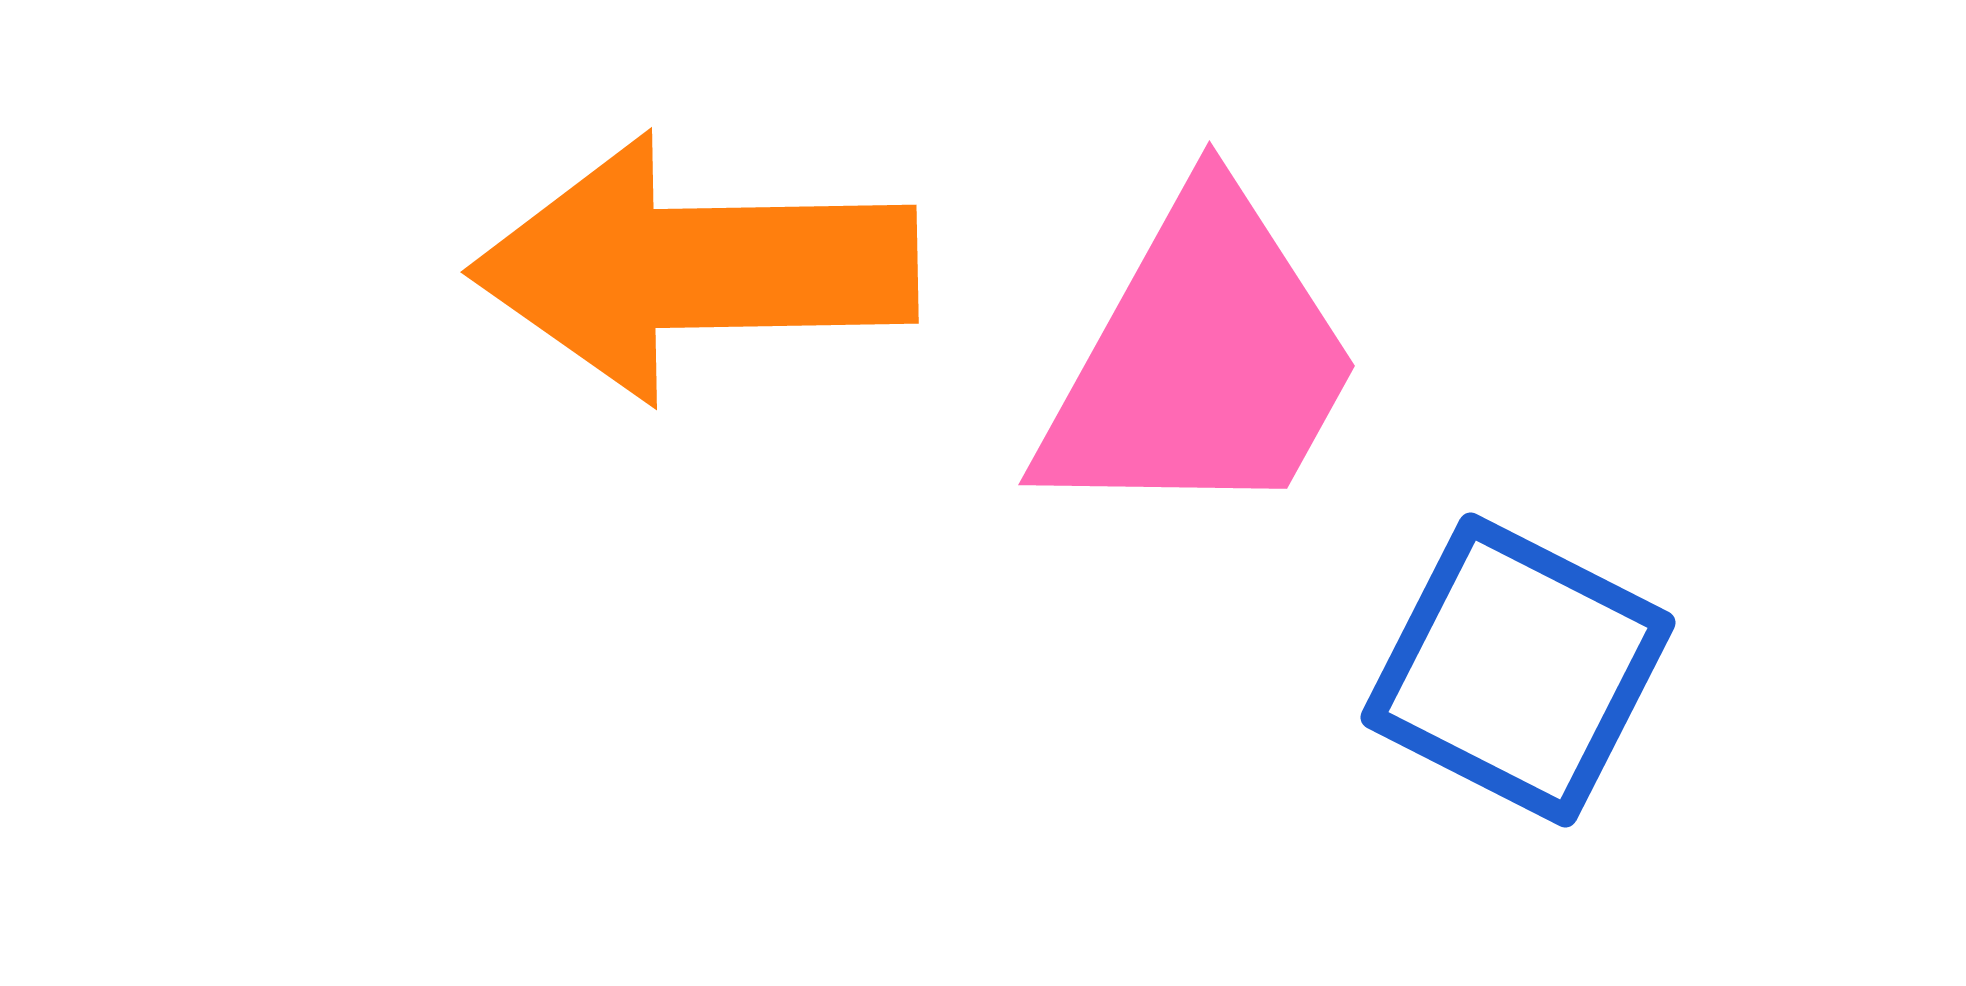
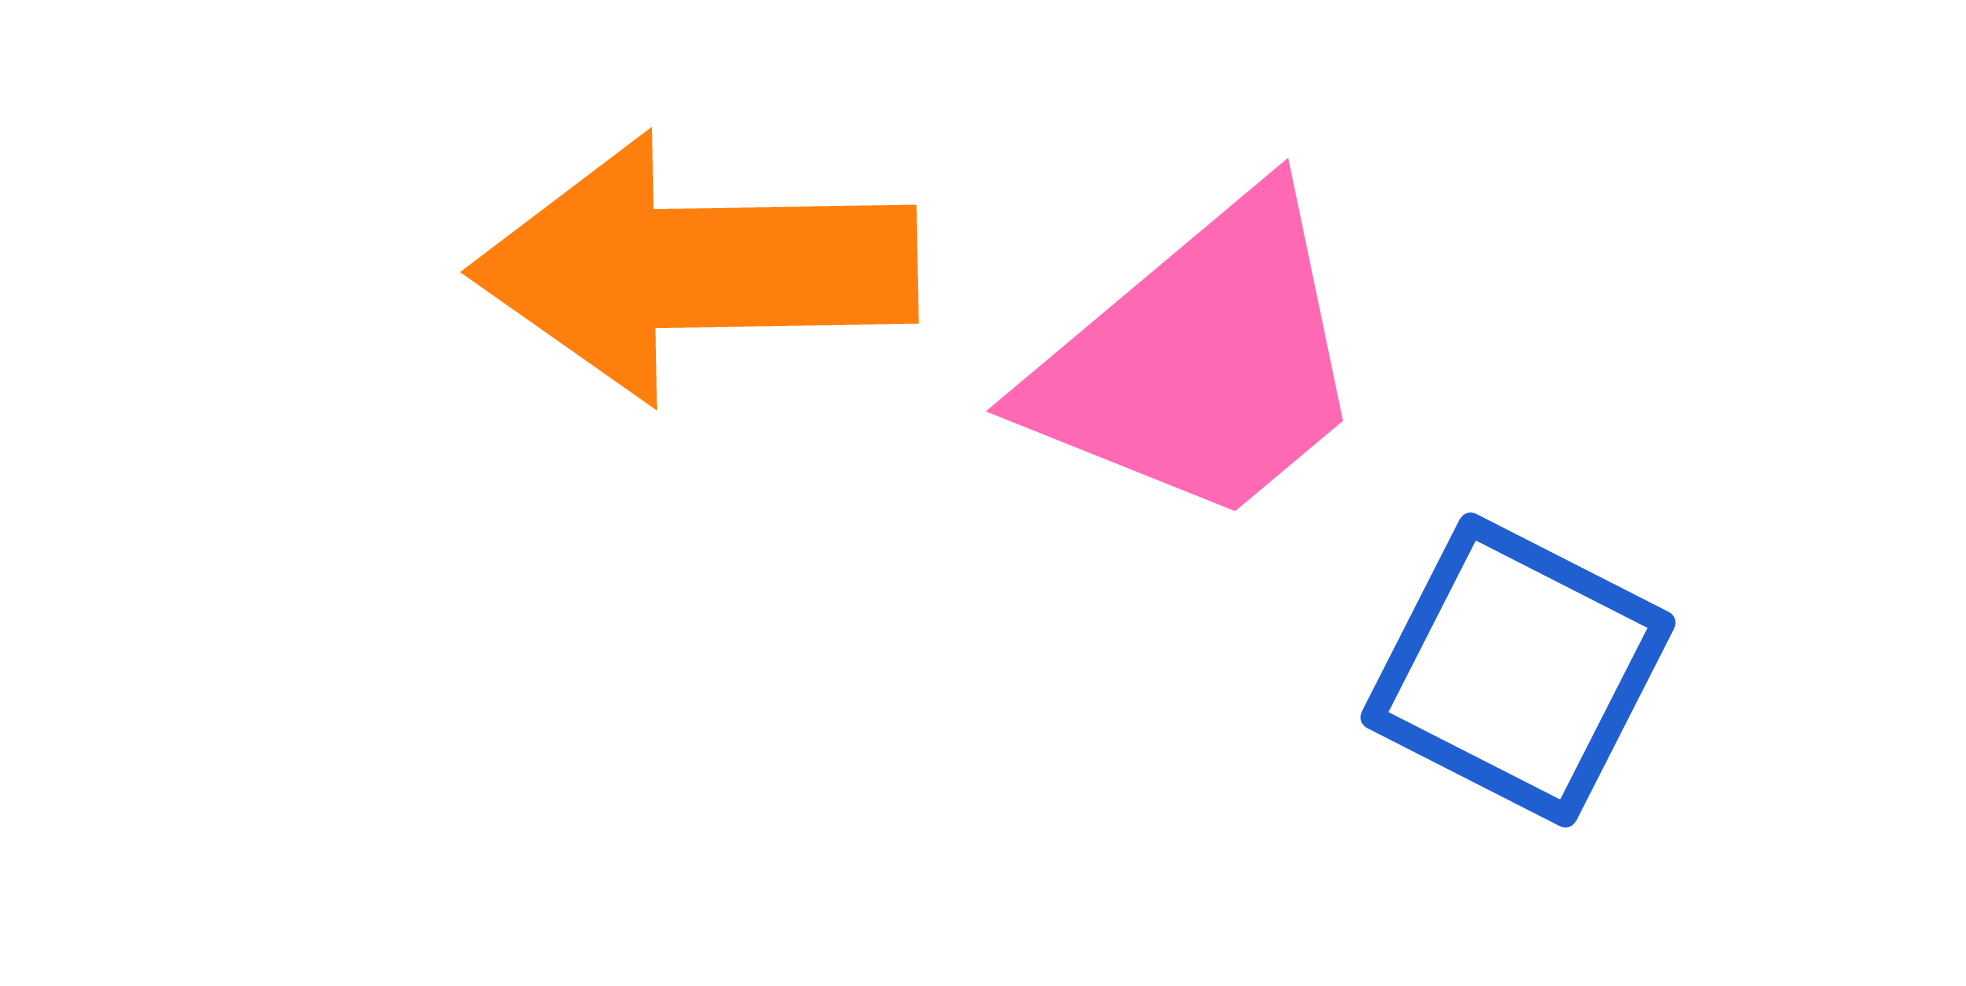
pink trapezoid: rotated 21 degrees clockwise
